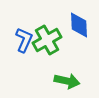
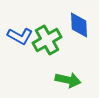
blue L-shape: moved 4 px left, 4 px up; rotated 95 degrees clockwise
green arrow: moved 1 px right, 1 px up
